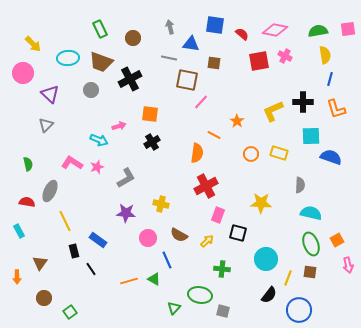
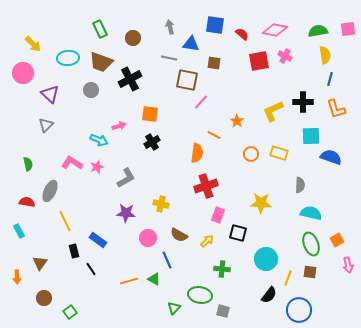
red cross at (206, 186): rotated 10 degrees clockwise
